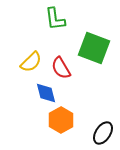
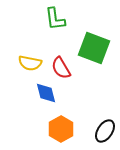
yellow semicircle: moved 1 px left, 1 px down; rotated 55 degrees clockwise
orange hexagon: moved 9 px down
black ellipse: moved 2 px right, 2 px up
